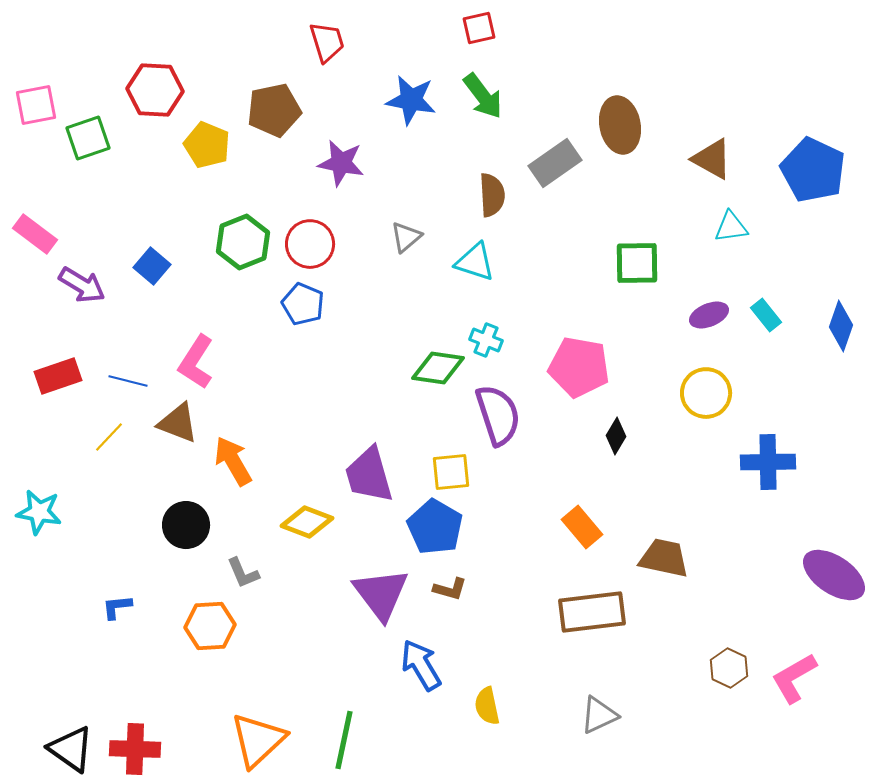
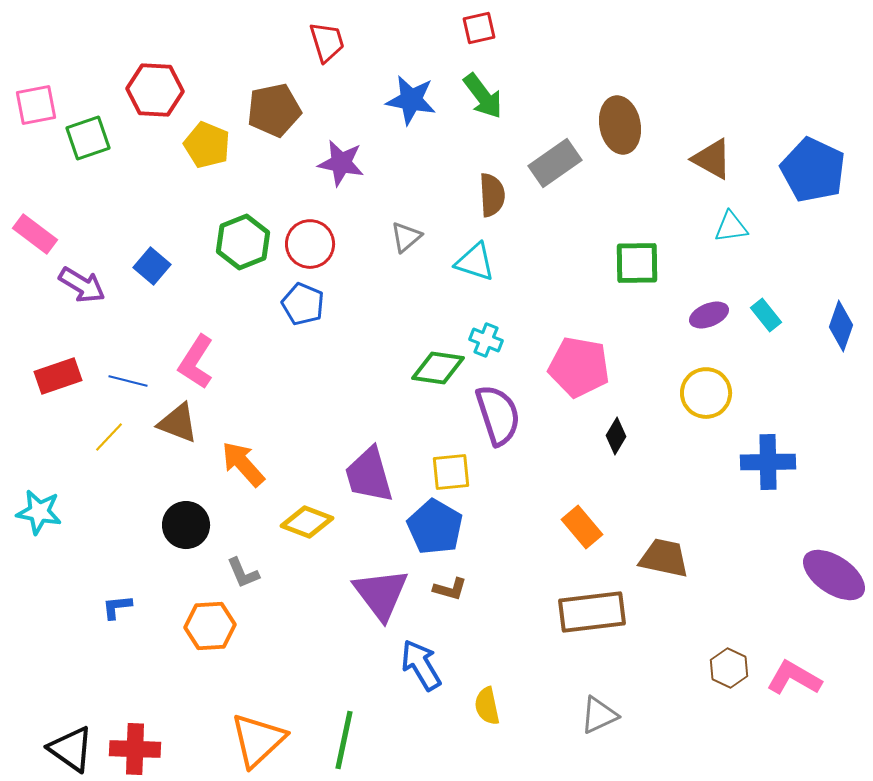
orange arrow at (233, 461): moved 10 px right, 3 px down; rotated 12 degrees counterclockwise
pink L-shape at (794, 678): rotated 60 degrees clockwise
